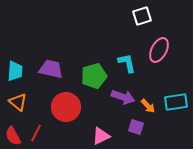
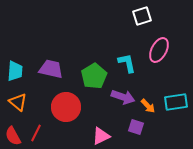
green pentagon: rotated 15 degrees counterclockwise
